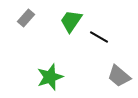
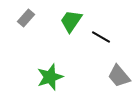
black line: moved 2 px right
gray trapezoid: rotated 10 degrees clockwise
